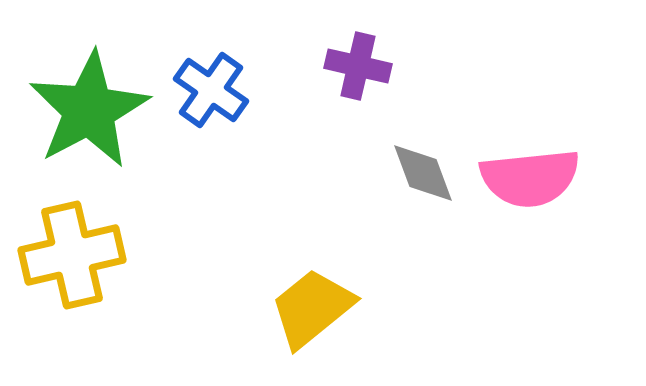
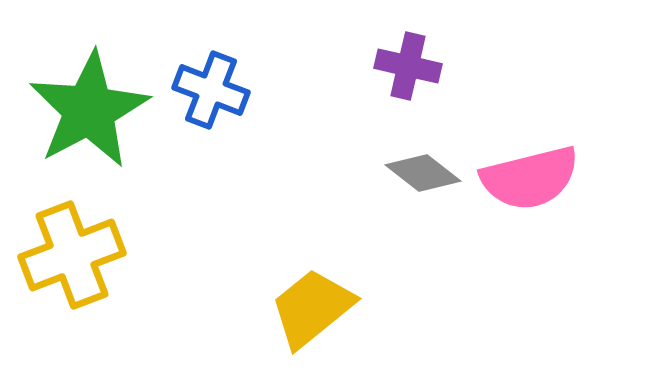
purple cross: moved 50 px right
blue cross: rotated 14 degrees counterclockwise
gray diamond: rotated 32 degrees counterclockwise
pink semicircle: rotated 8 degrees counterclockwise
yellow cross: rotated 8 degrees counterclockwise
